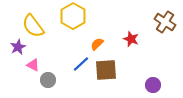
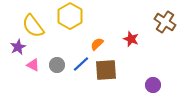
yellow hexagon: moved 3 px left
gray circle: moved 9 px right, 15 px up
